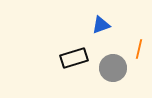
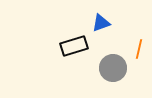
blue triangle: moved 2 px up
black rectangle: moved 12 px up
